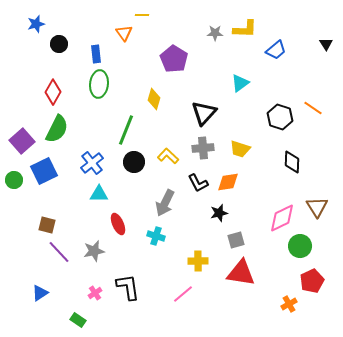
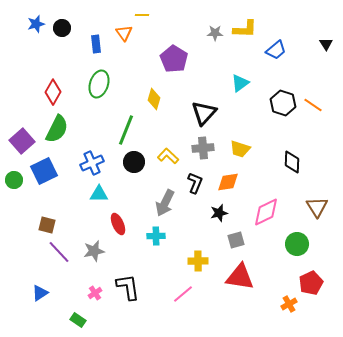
black circle at (59, 44): moved 3 px right, 16 px up
blue rectangle at (96, 54): moved 10 px up
green ellipse at (99, 84): rotated 12 degrees clockwise
orange line at (313, 108): moved 3 px up
black hexagon at (280, 117): moved 3 px right, 14 px up
blue cross at (92, 163): rotated 15 degrees clockwise
black L-shape at (198, 183): moved 3 px left; rotated 130 degrees counterclockwise
pink diamond at (282, 218): moved 16 px left, 6 px up
cyan cross at (156, 236): rotated 18 degrees counterclockwise
green circle at (300, 246): moved 3 px left, 2 px up
red triangle at (241, 273): moved 1 px left, 4 px down
red pentagon at (312, 281): moved 1 px left, 2 px down
